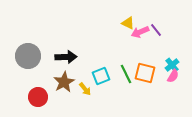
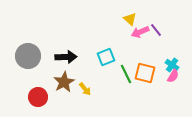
yellow triangle: moved 2 px right, 4 px up; rotated 16 degrees clockwise
cyan cross: rotated 16 degrees counterclockwise
cyan square: moved 5 px right, 19 px up
